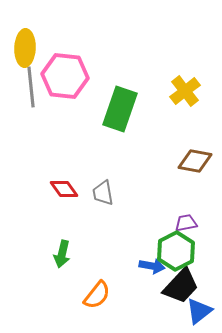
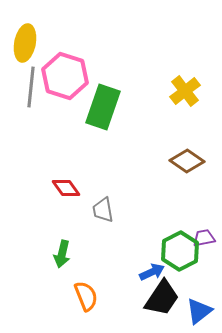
yellow ellipse: moved 5 px up; rotated 9 degrees clockwise
pink hexagon: rotated 12 degrees clockwise
gray line: rotated 12 degrees clockwise
green rectangle: moved 17 px left, 2 px up
brown diamond: moved 8 px left; rotated 24 degrees clockwise
red diamond: moved 2 px right, 1 px up
gray trapezoid: moved 17 px down
purple trapezoid: moved 18 px right, 15 px down
green hexagon: moved 4 px right
blue arrow: moved 6 px down; rotated 35 degrees counterclockwise
black trapezoid: moved 19 px left, 12 px down; rotated 9 degrees counterclockwise
orange semicircle: moved 11 px left, 1 px down; rotated 60 degrees counterclockwise
